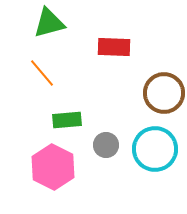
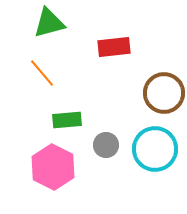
red rectangle: rotated 8 degrees counterclockwise
